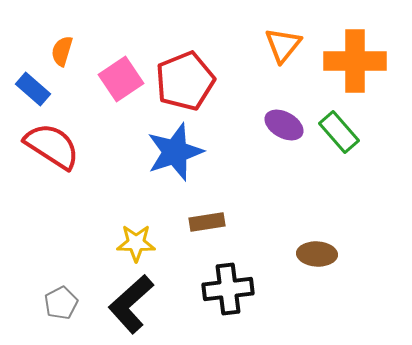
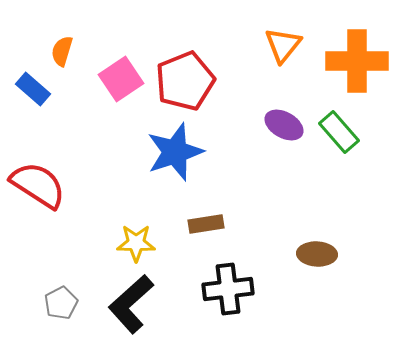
orange cross: moved 2 px right
red semicircle: moved 14 px left, 39 px down
brown rectangle: moved 1 px left, 2 px down
